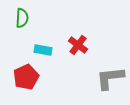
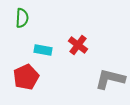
gray L-shape: moved 1 px down; rotated 20 degrees clockwise
